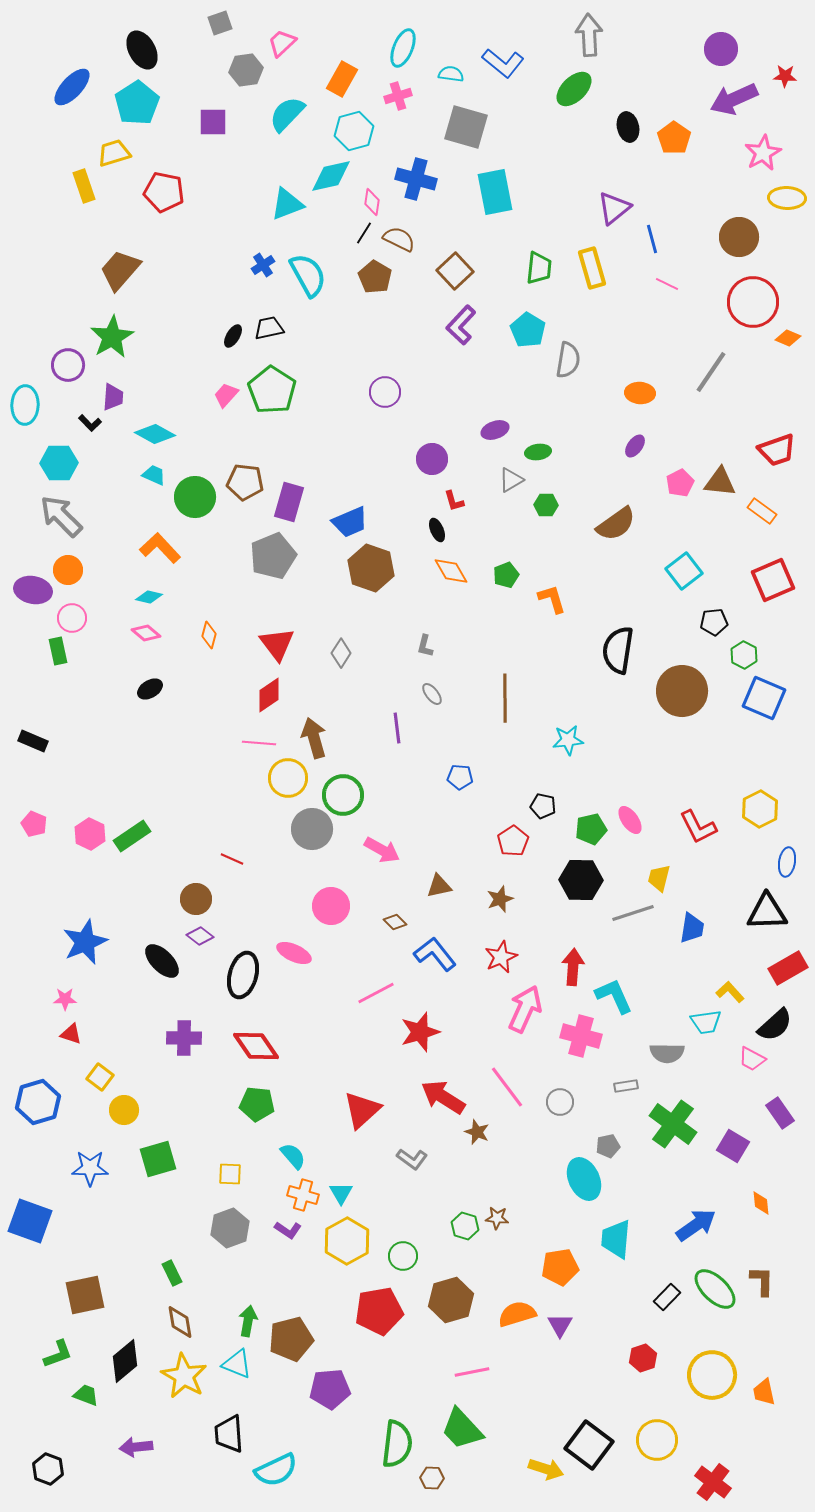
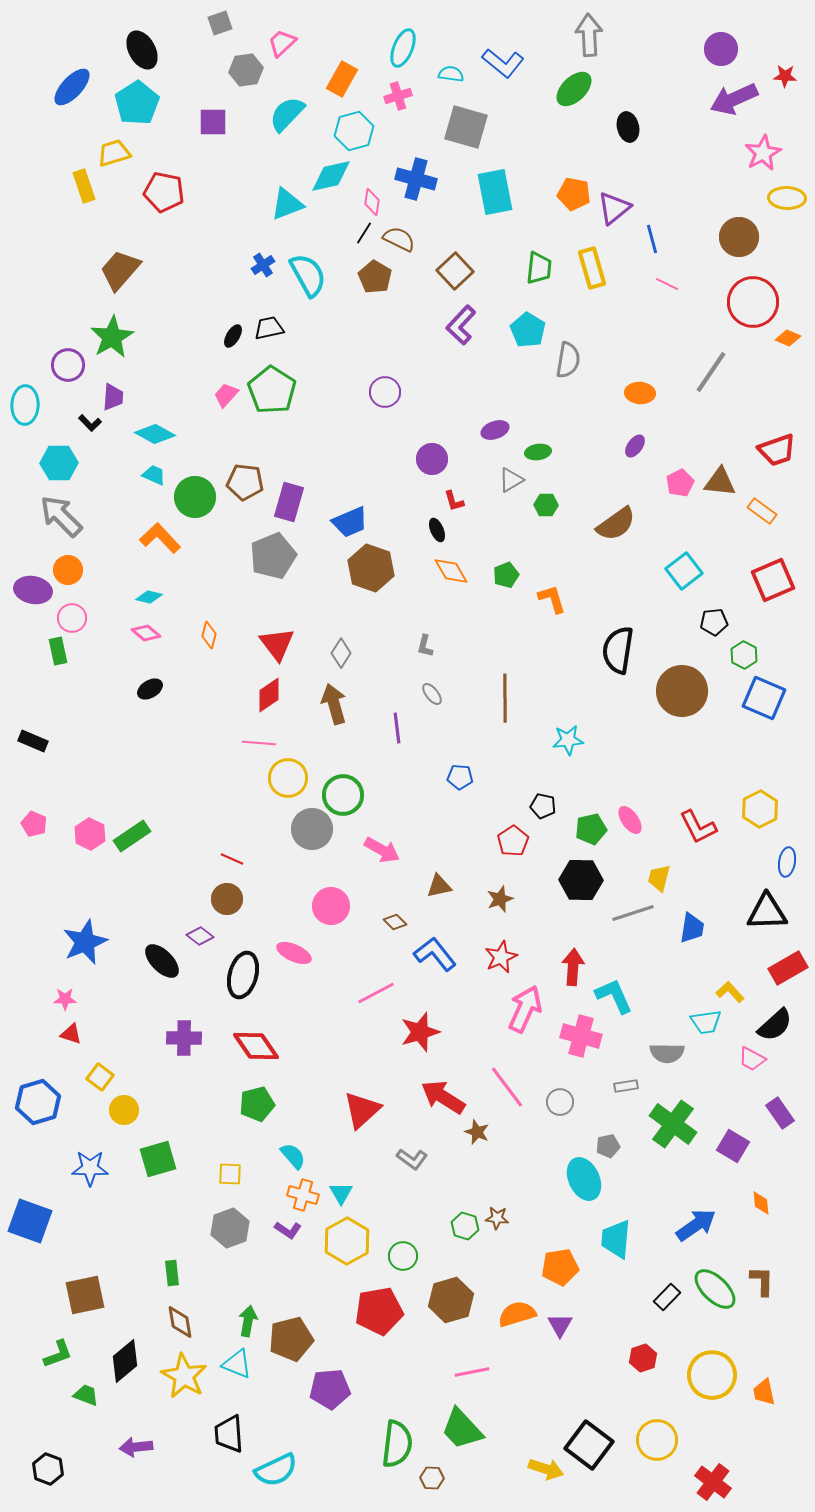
orange pentagon at (674, 138): moved 100 px left, 56 px down; rotated 24 degrees counterclockwise
orange L-shape at (160, 548): moved 10 px up
brown arrow at (314, 738): moved 20 px right, 34 px up
brown circle at (196, 899): moved 31 px right
green pentagon at (257, 1104): rotated 20 degrees counterclockwise
green rectangle at (172, 1273): rotated 20 degrees clockwise
